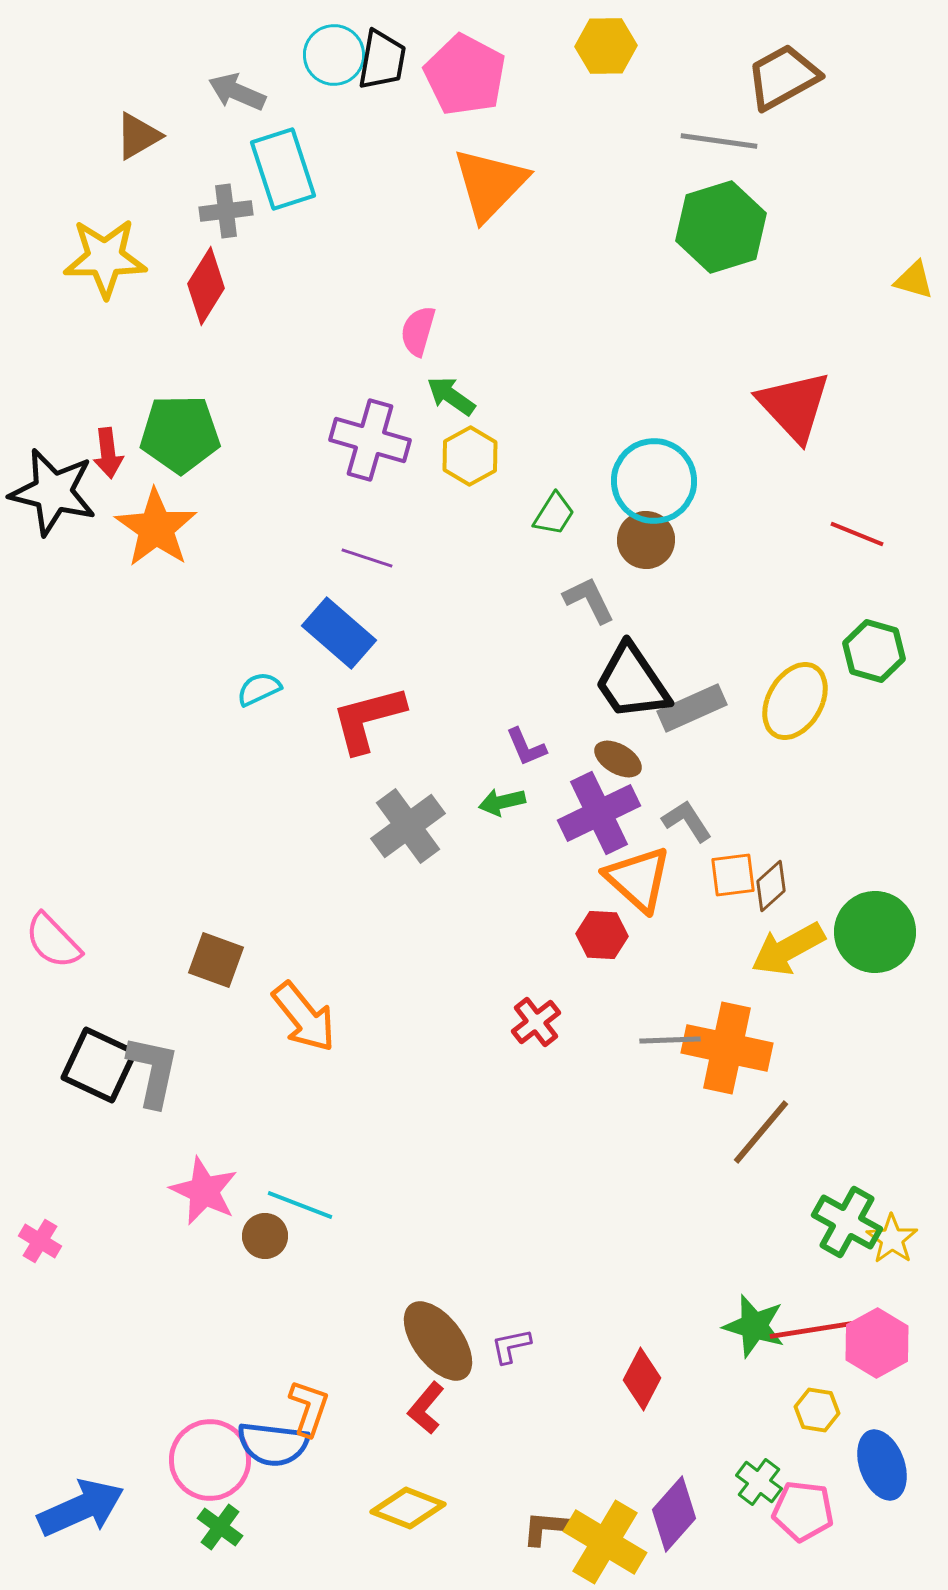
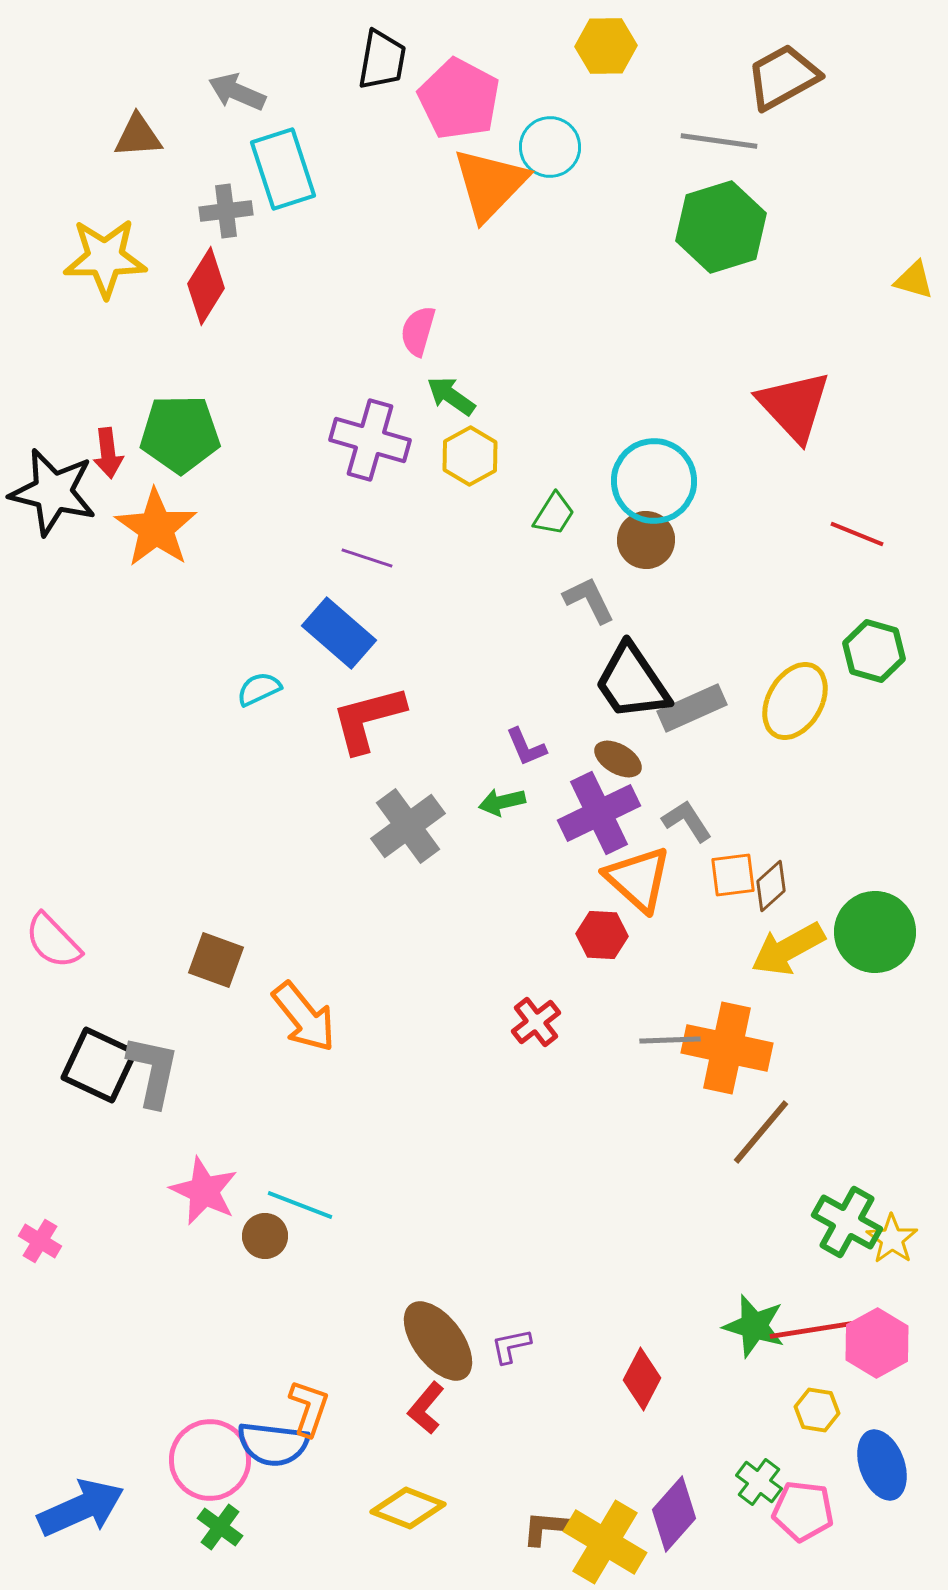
cyan circle at (334, 55): moved 216 px right, 92 px down
pink pentagon at (465, 75): moved 6 px left, 24 px down
brown triangle at (138, 136): rotated 26 degrees clockwise
